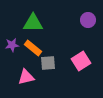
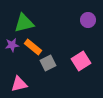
green triangle: moved 9 px left; rotated 15 degrees counterclockwise
orange rectangle: moved 1 px up
gray square: rotated 21 degrees counterclockwise
pink triangle: moved 7 px left, 7 px down
